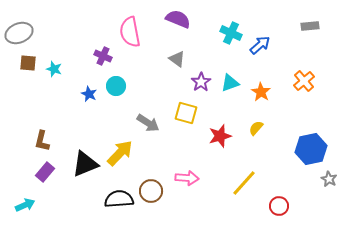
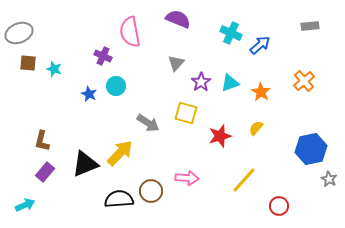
gray triangle: moved 1 px left, 4 px down; rotated 36 degrees clockwise
yellow line: moved 3 px up
